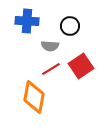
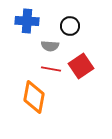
red line: rotated 42 degrees clockwise
